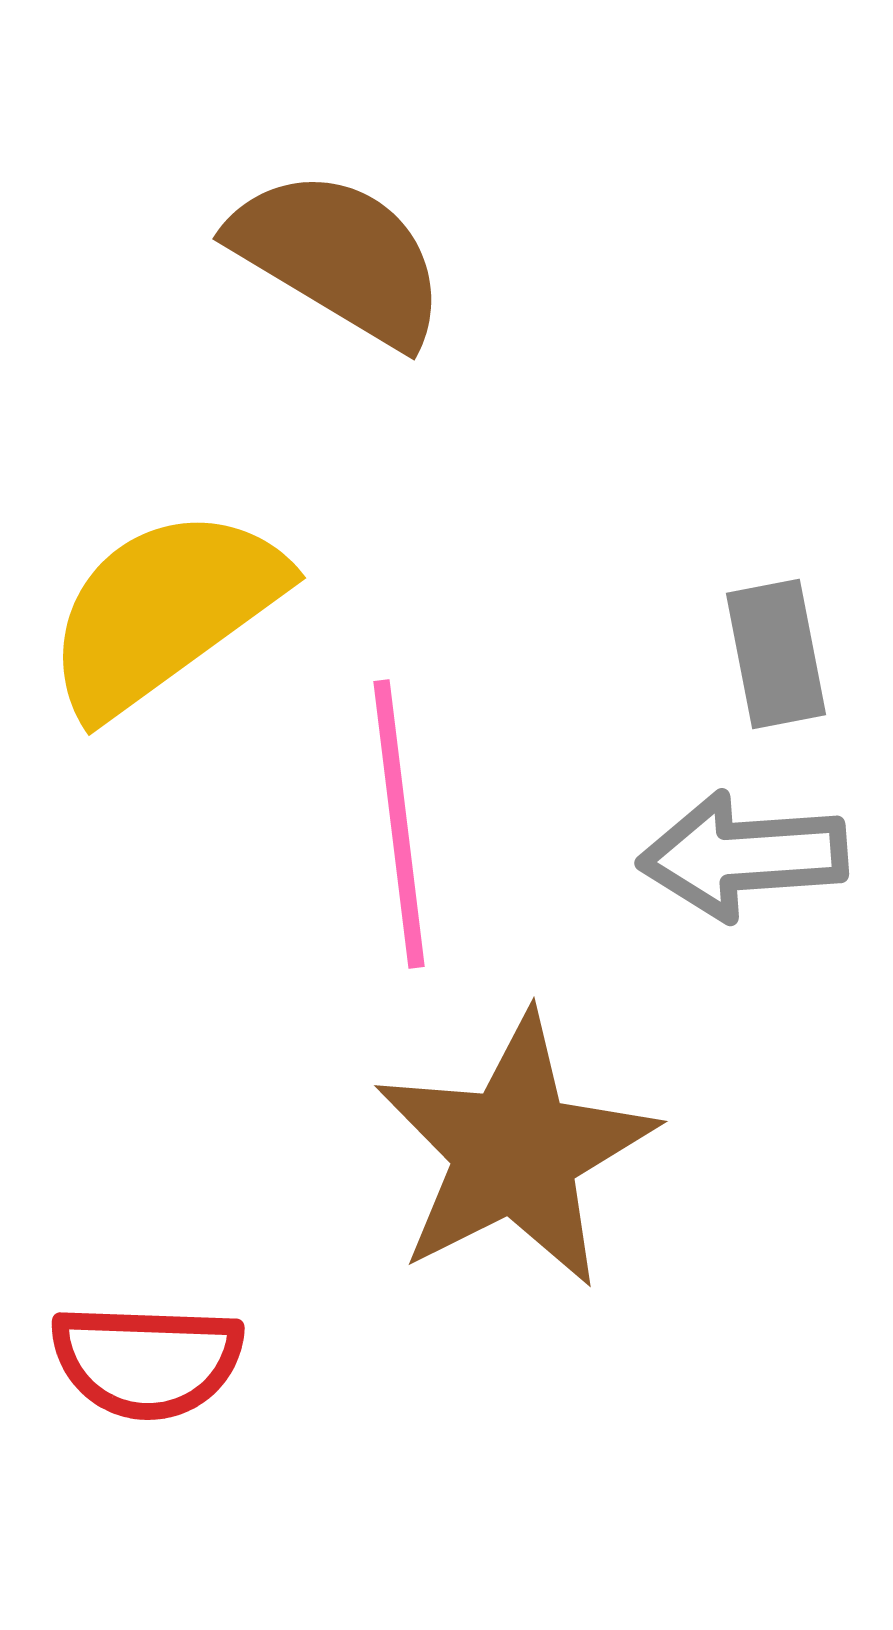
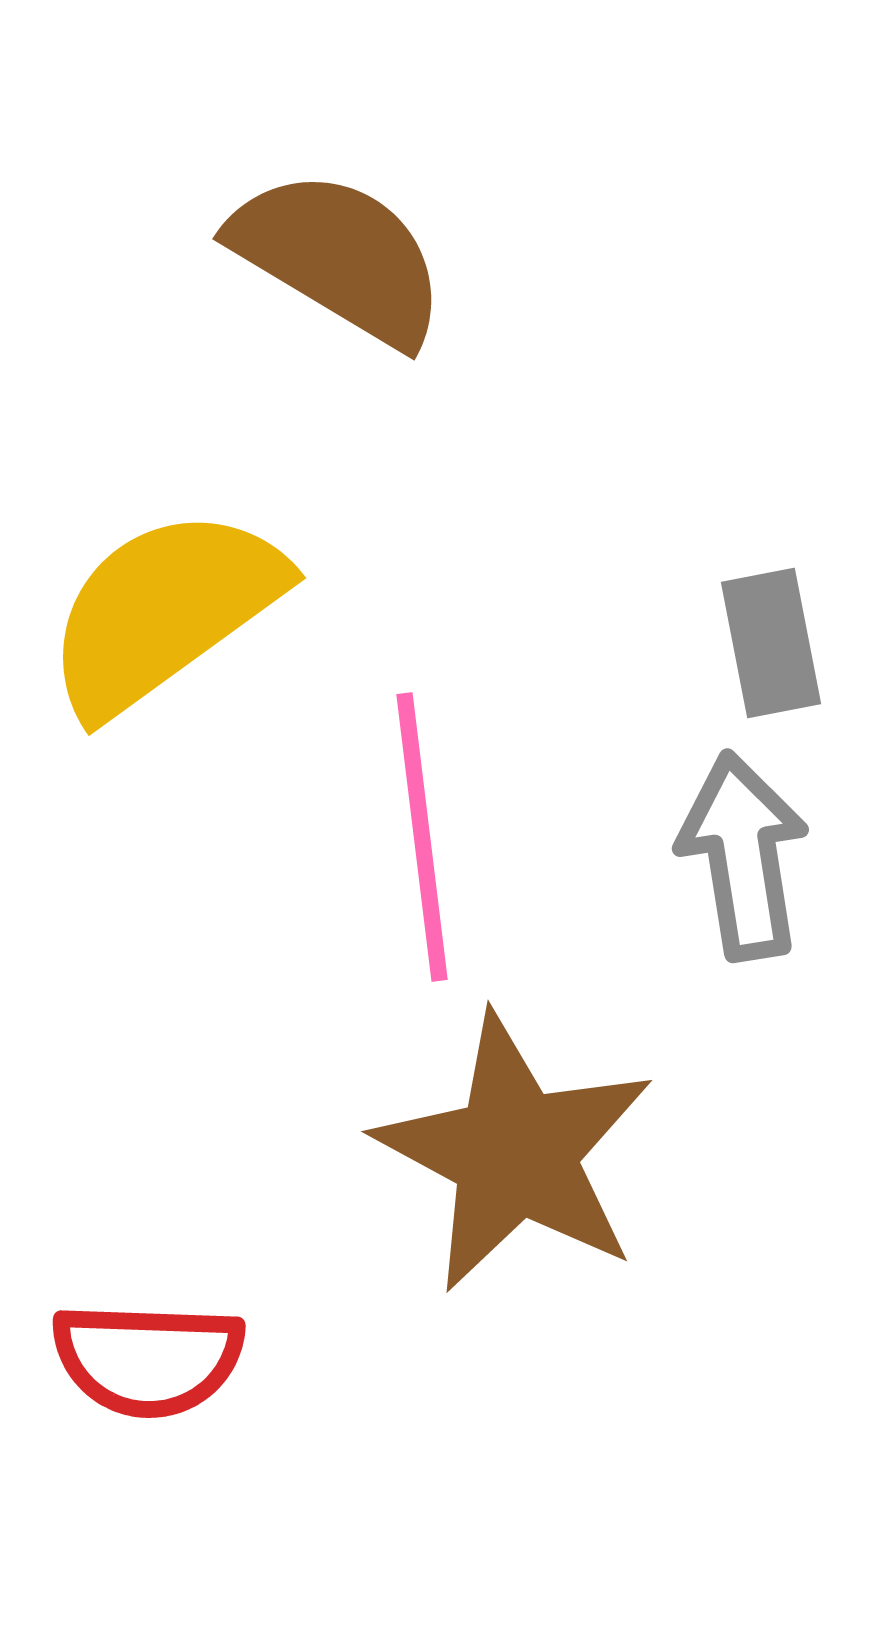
gray rectangle: moved 5 px left, 11 px up
pink line: moved 23 px right, 13 px down
gray arrow: rotated 85 degrees clockwise
brown star: moved 2 px down; rotated 17 degrees counterclockwise
red semicircle: moved 1 px right, 2 px up
